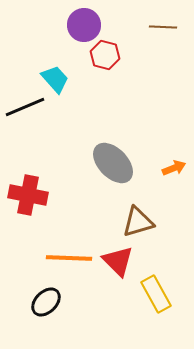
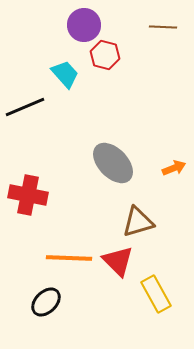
cyan trapezoid: moved 10 px right, 5 px up
